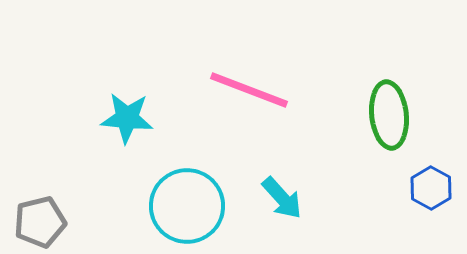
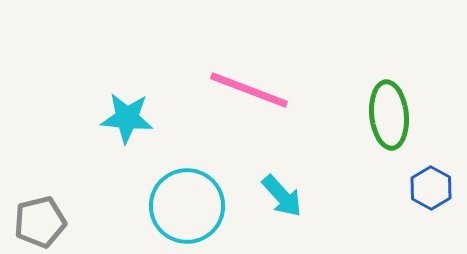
cyan arrow: moved 2 px up
